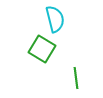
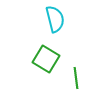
green square: moved 4 px right, 10 px down
